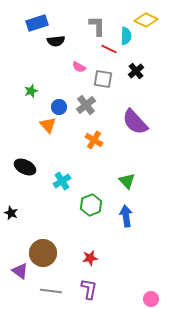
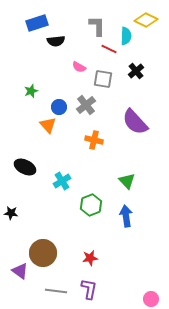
orange cross: rotated 18 degrees counterclockwise
black star: rotated 16 degrees counterclockwise
gray line: moved 5 px right
